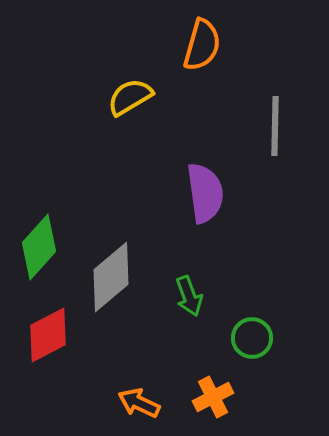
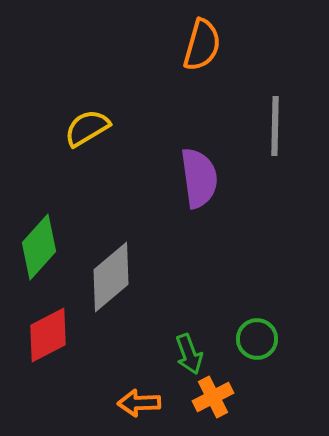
yellow semicircle: moved 43 px left, 31 px down
purple semicircle: moved 6 px left, 15 px up
green arrow: moved 58 px down
green circle: moved 5 px right, 1 px down
orange arrow: rotated 27 degrees counterclockwise
